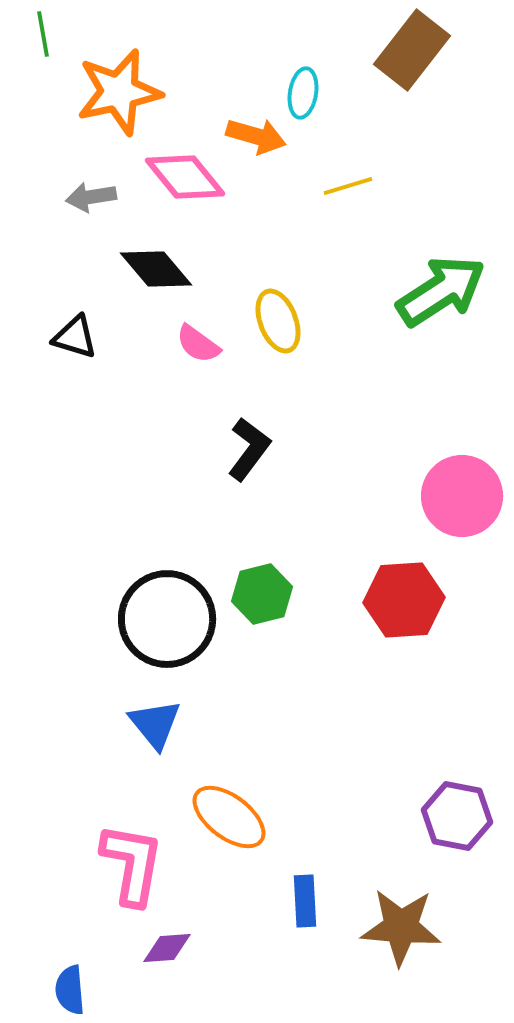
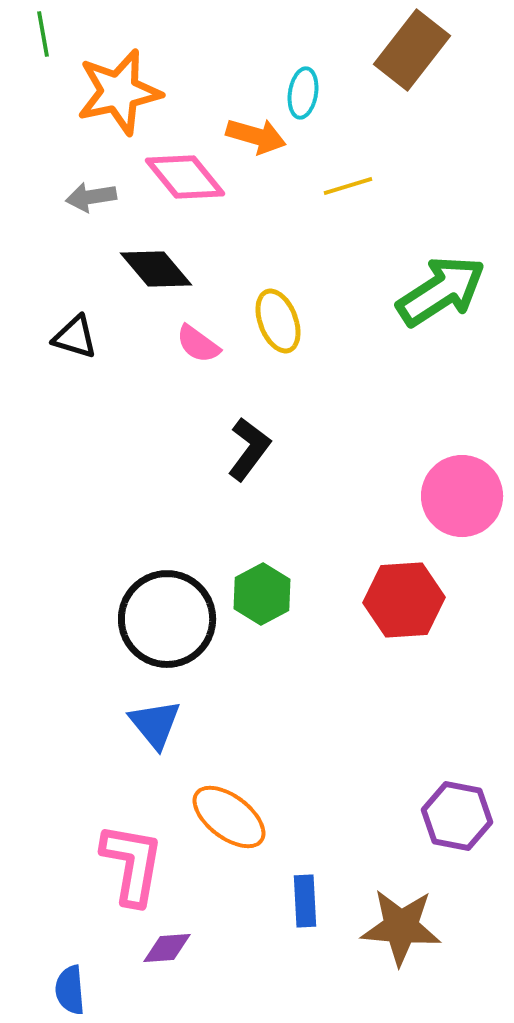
green hexagon: rotated 14 degrees counterclockwise
